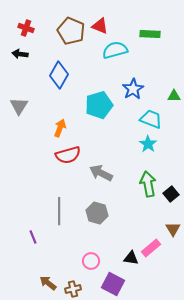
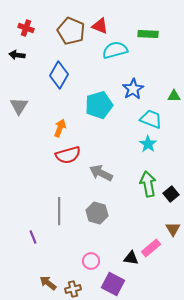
green rectangle: moved 2 px left
black arrow: moved 3 px left, 1 px down
